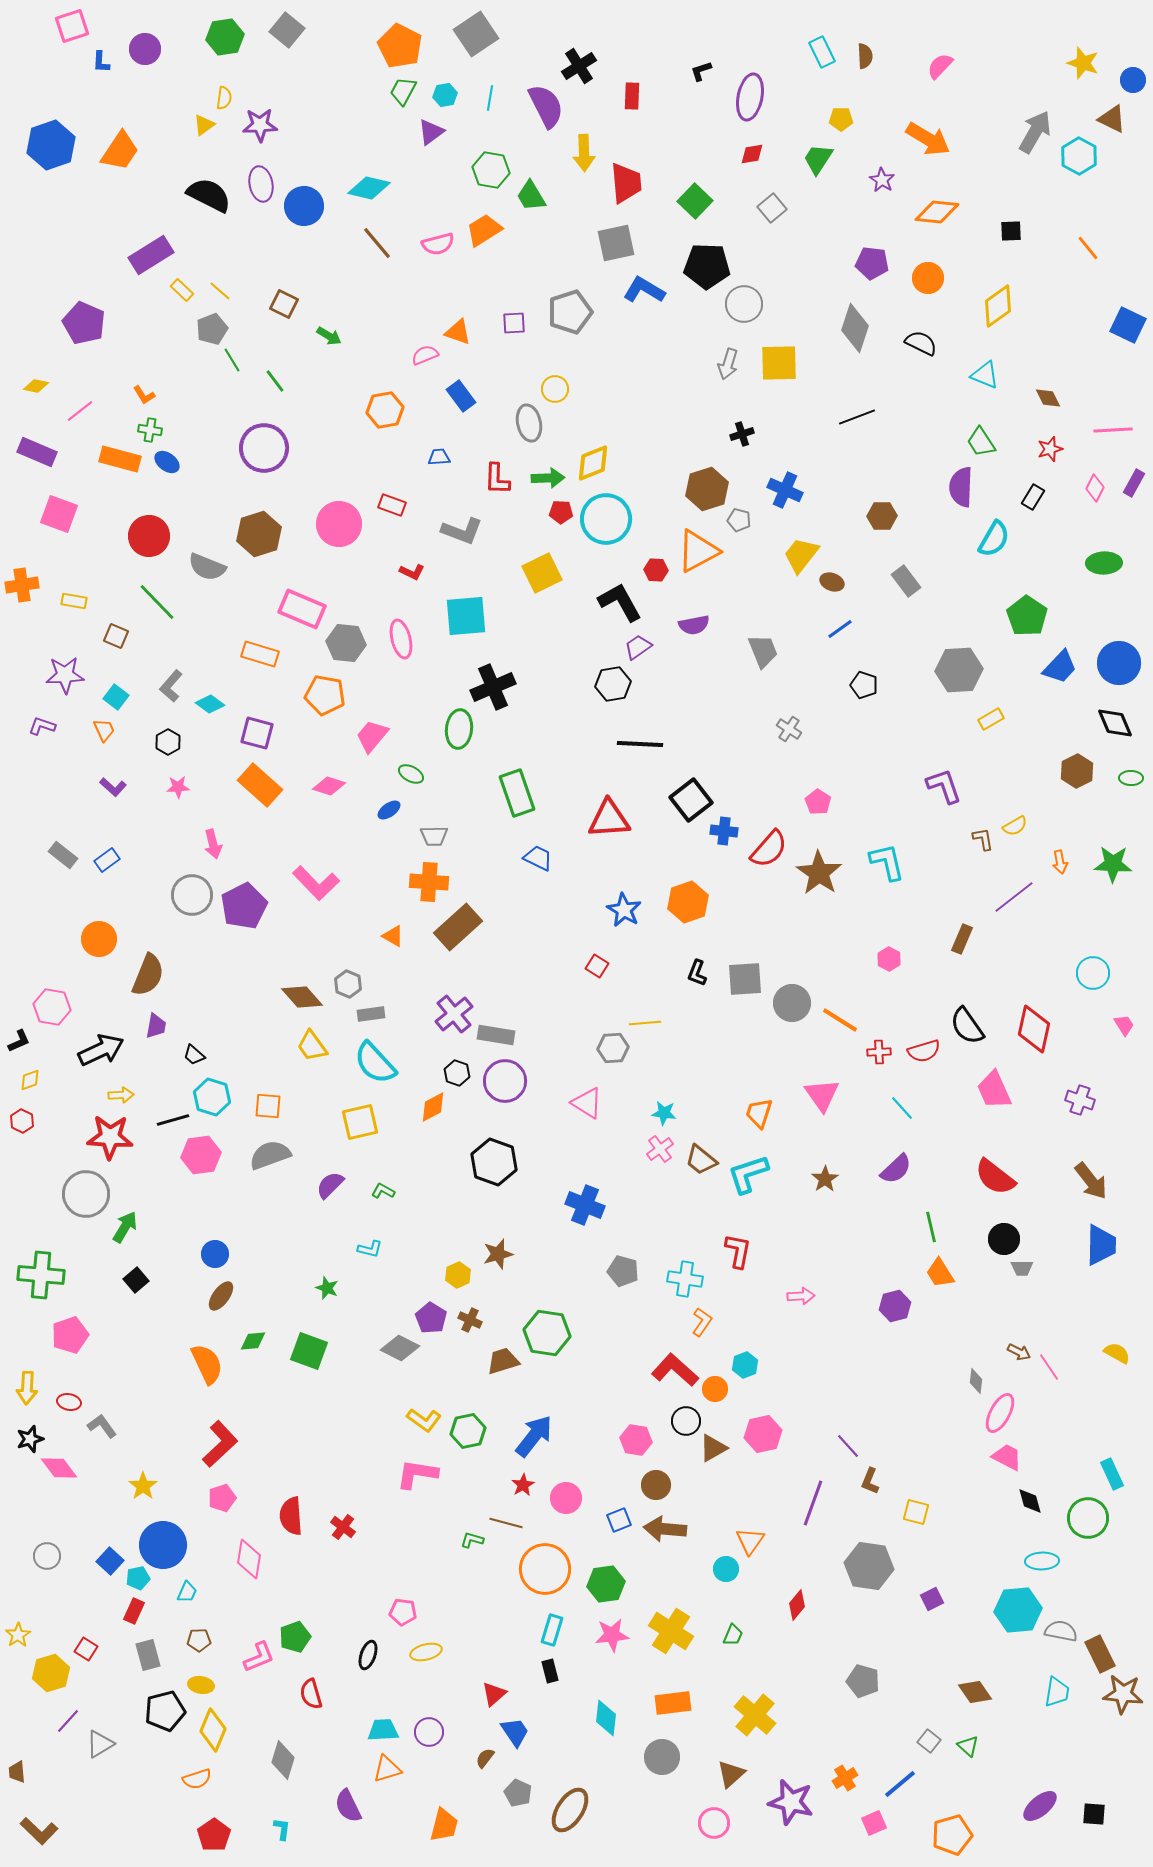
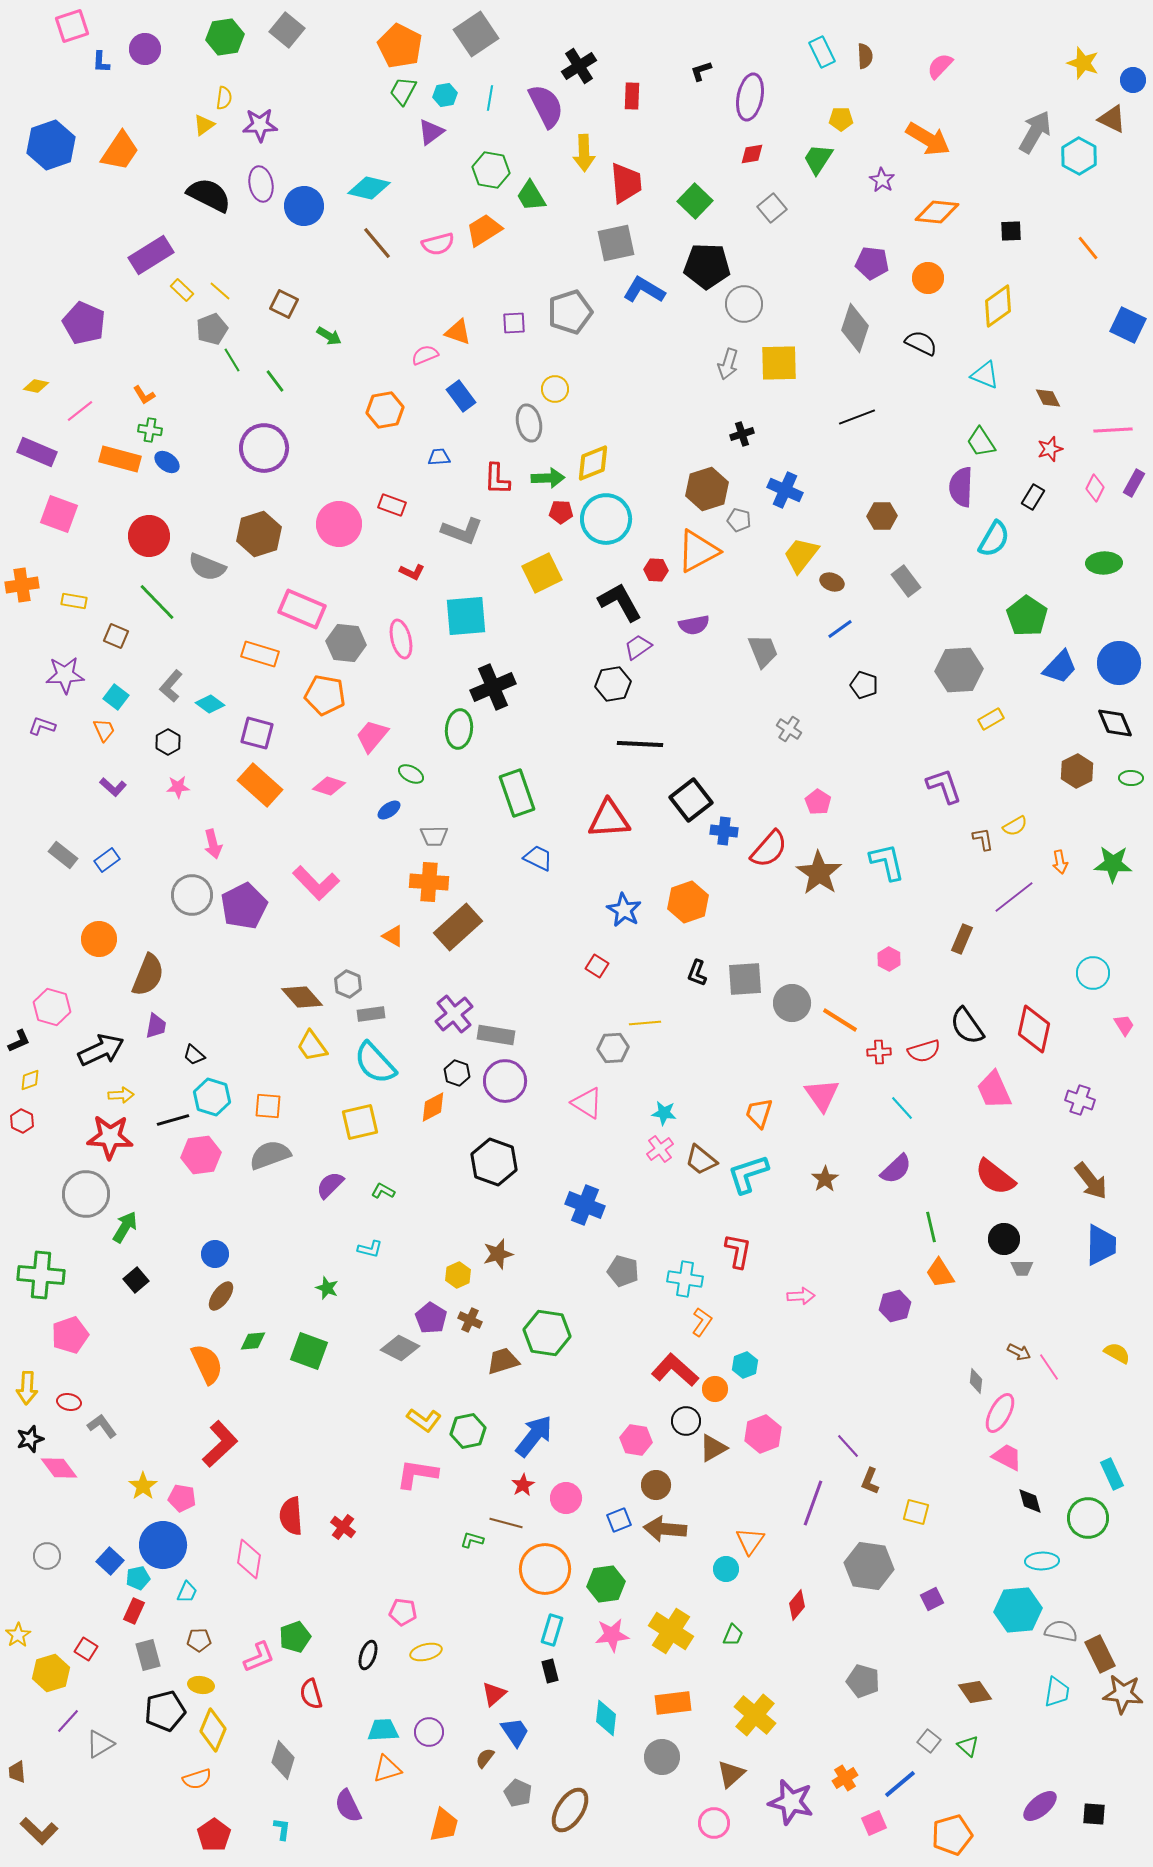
pink hexagon at (52, 1007): rotated 6 degrees clockwise
pink hexagon at (763, 1434): rotated 9 degrees counterclockwise
pink pentagon at (222, 1498): moved 40 px left; rotated 28 degrees clockwise
